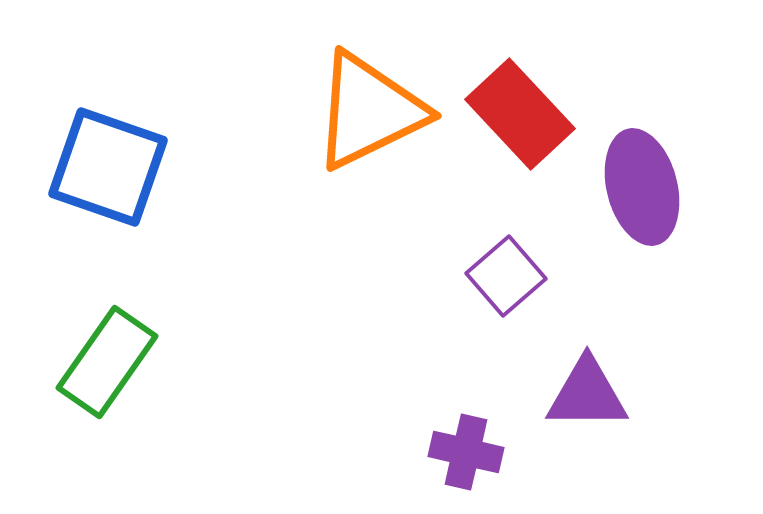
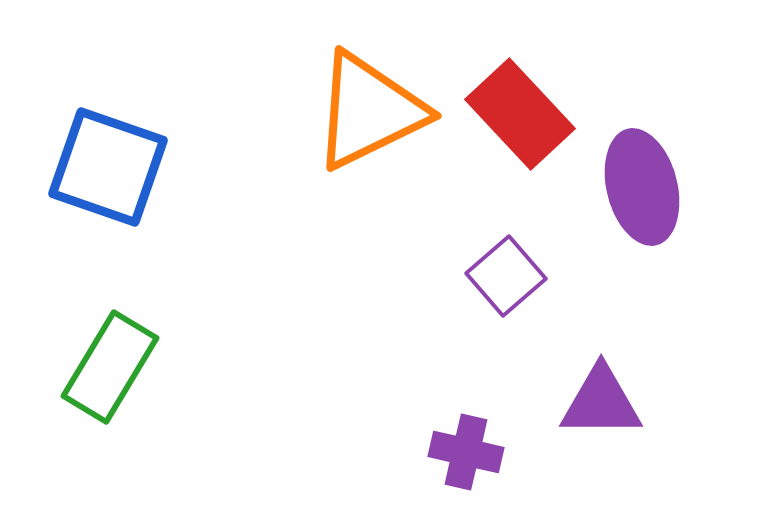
green rectangle: moved 3 px right, 5 px down; rotated 4 degrees counterclockwise
purple triangle: moved 14 px right, 8 px down
